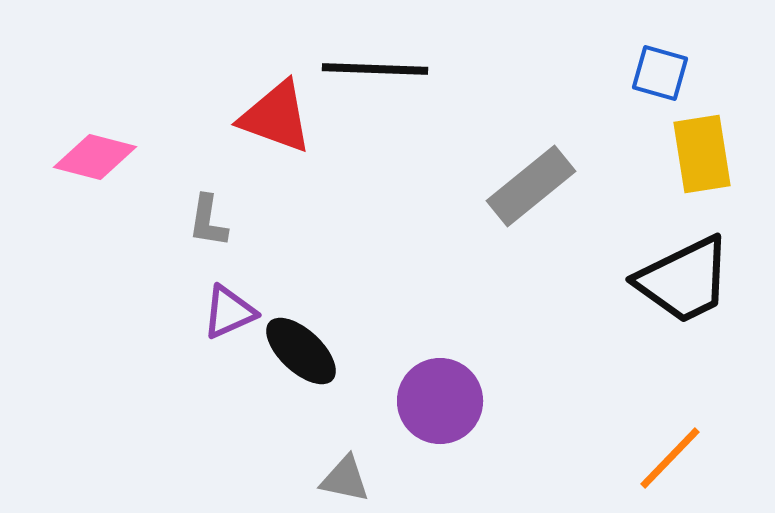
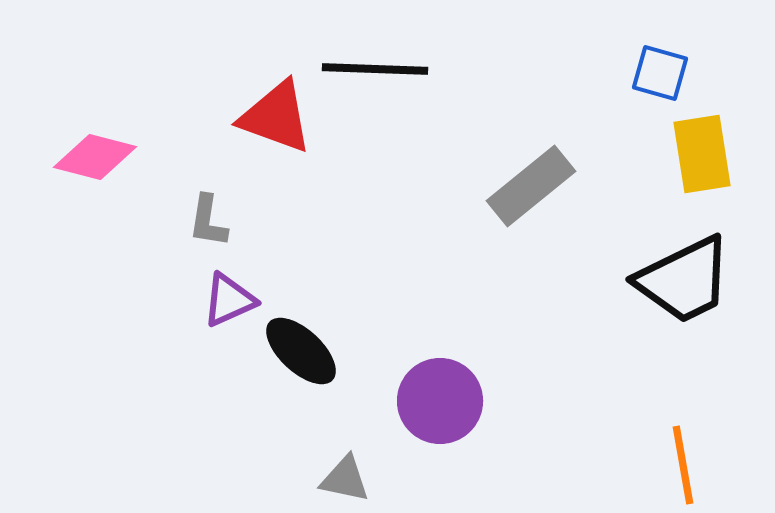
purple triangle: moved 12 px up
orange line: moved 13 px right, 7 px down; rotated 54 degrees counterclockwise
